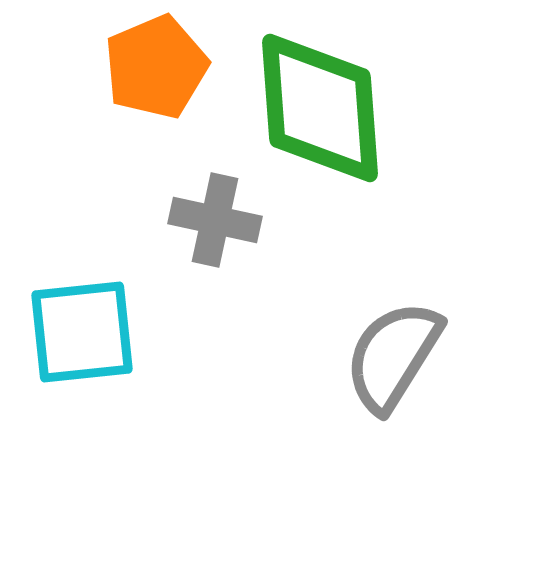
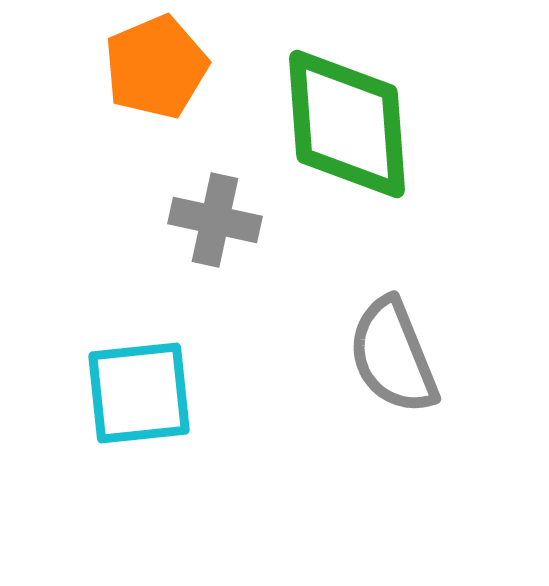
green diamond: moved 27 px right, 16 px down
cyan square: moved 57 px right, 61 px down
gray semicircle: rotated 54 degrees counterclockwise
